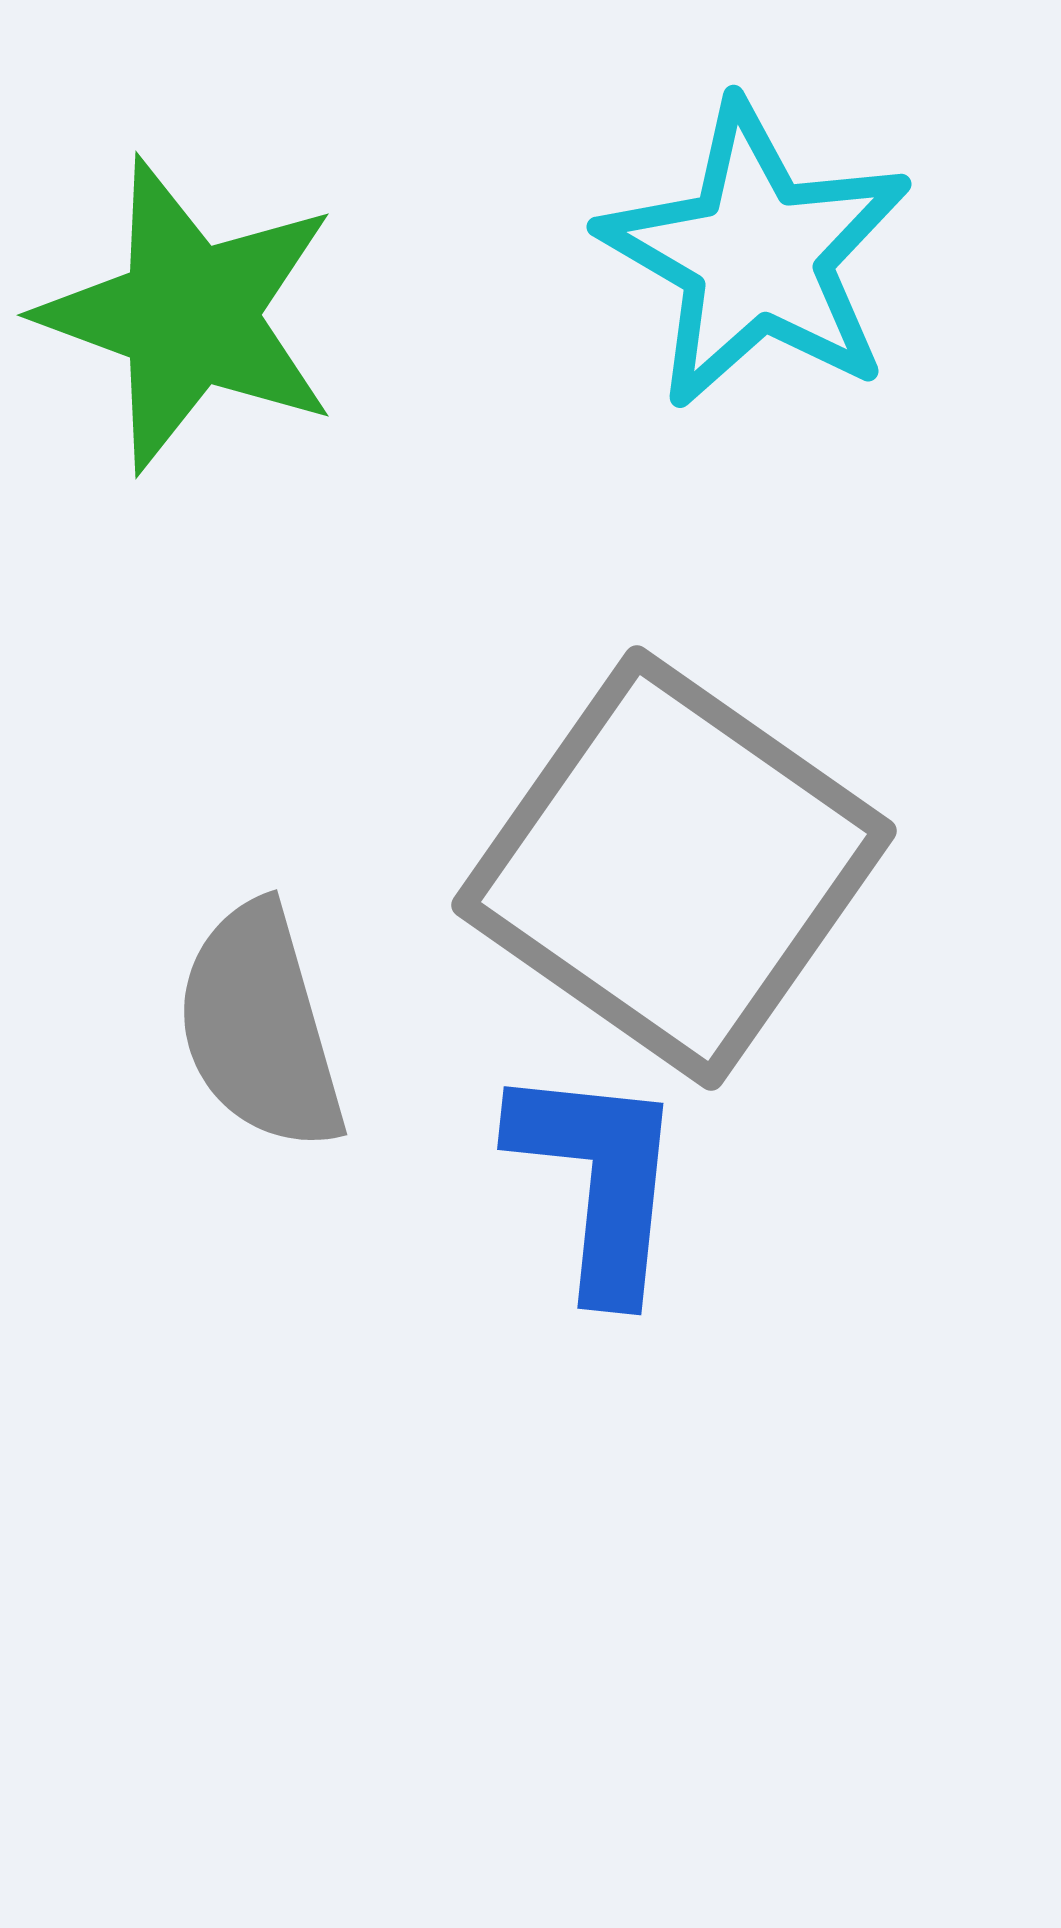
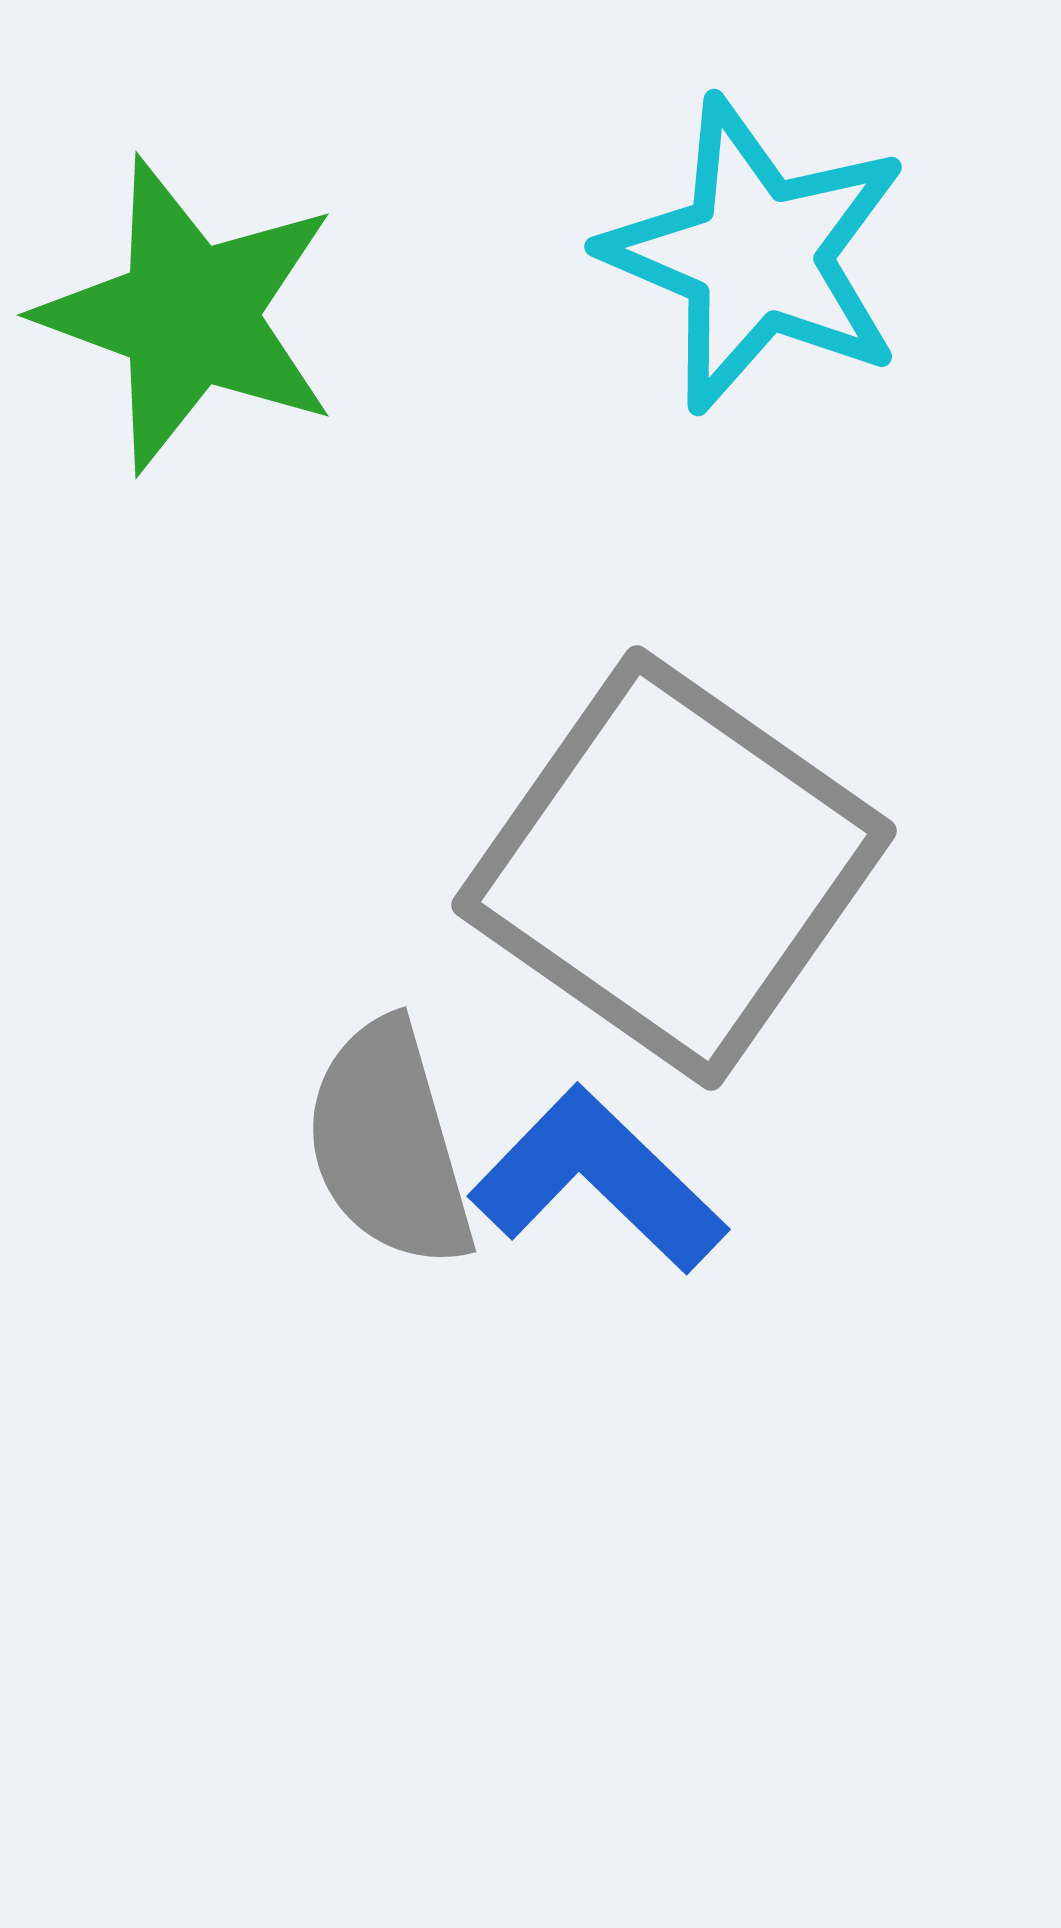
cyan star: rotated 7 degrees counterclockwise
gray semicircle: moved 129 px right, 117 px down
blue L-shape: rotated 52 degrees counterclockwise
